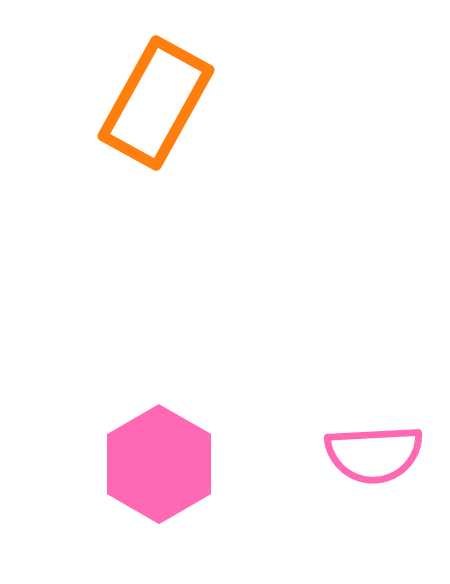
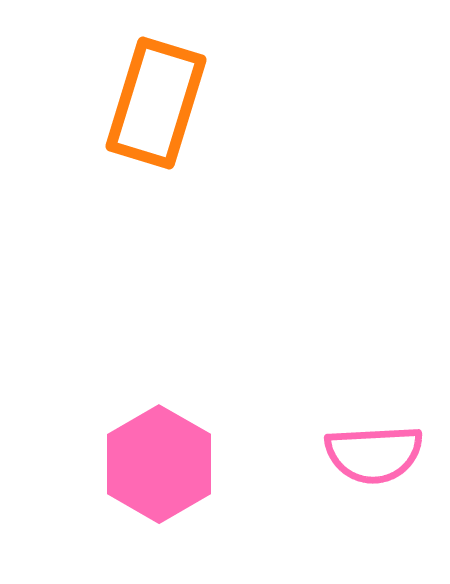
orange rectangle: rotated 12 degrees counterclockwise
